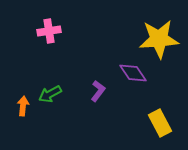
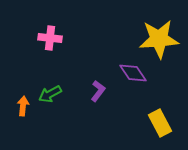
pink cross: moved 1 px right, 7 px down; rotated 15 degrees clockwise
